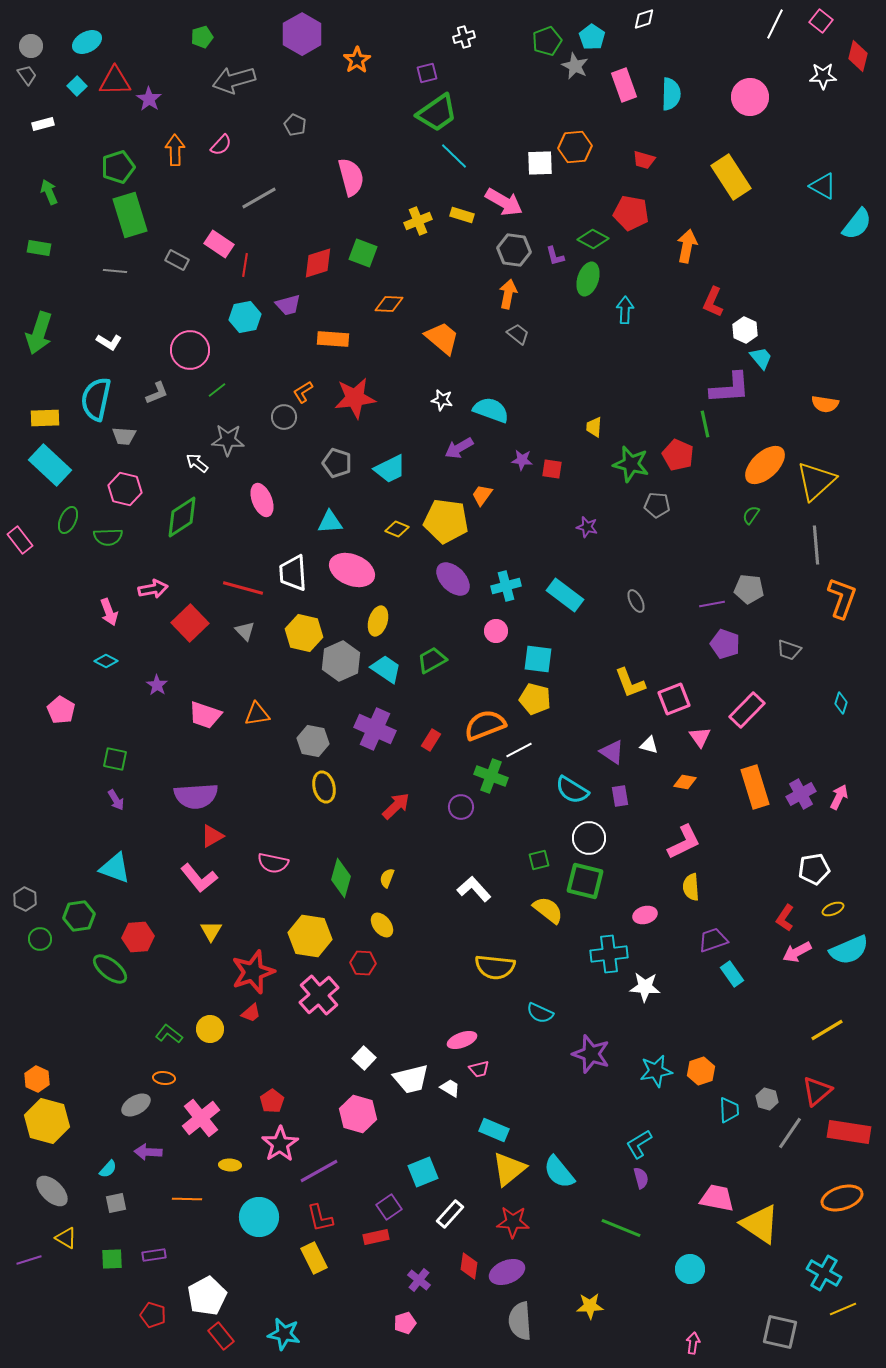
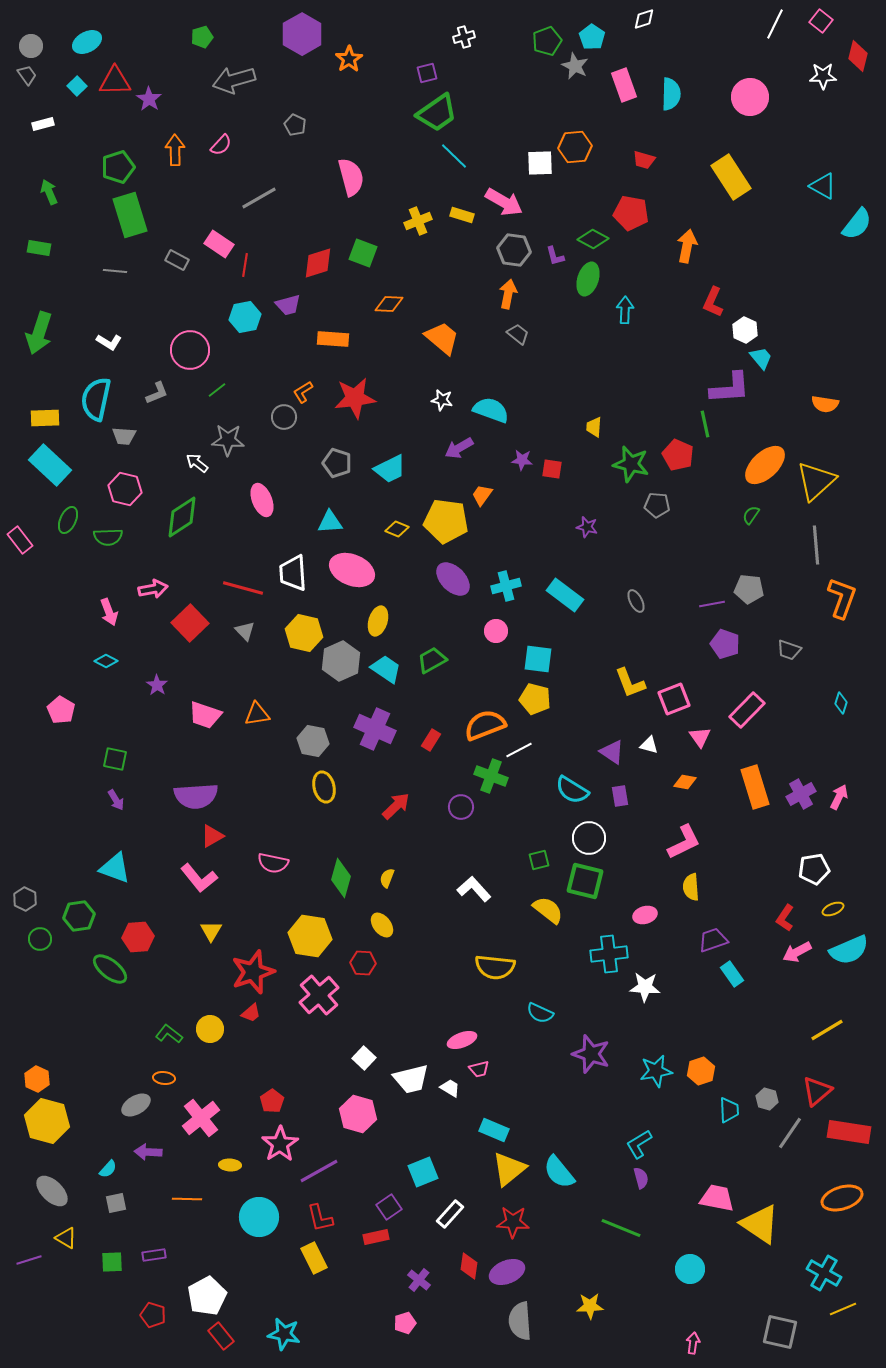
orange star at (357, 60): moved 8 px left, 1 px up
green square at (112, 1259): moved 3 px down
